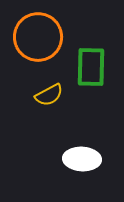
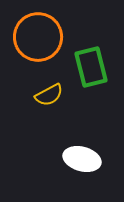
green rectangle: rotated 15 degrees counterclockwise
white ellipse: rotated 12 degrees clockwise
